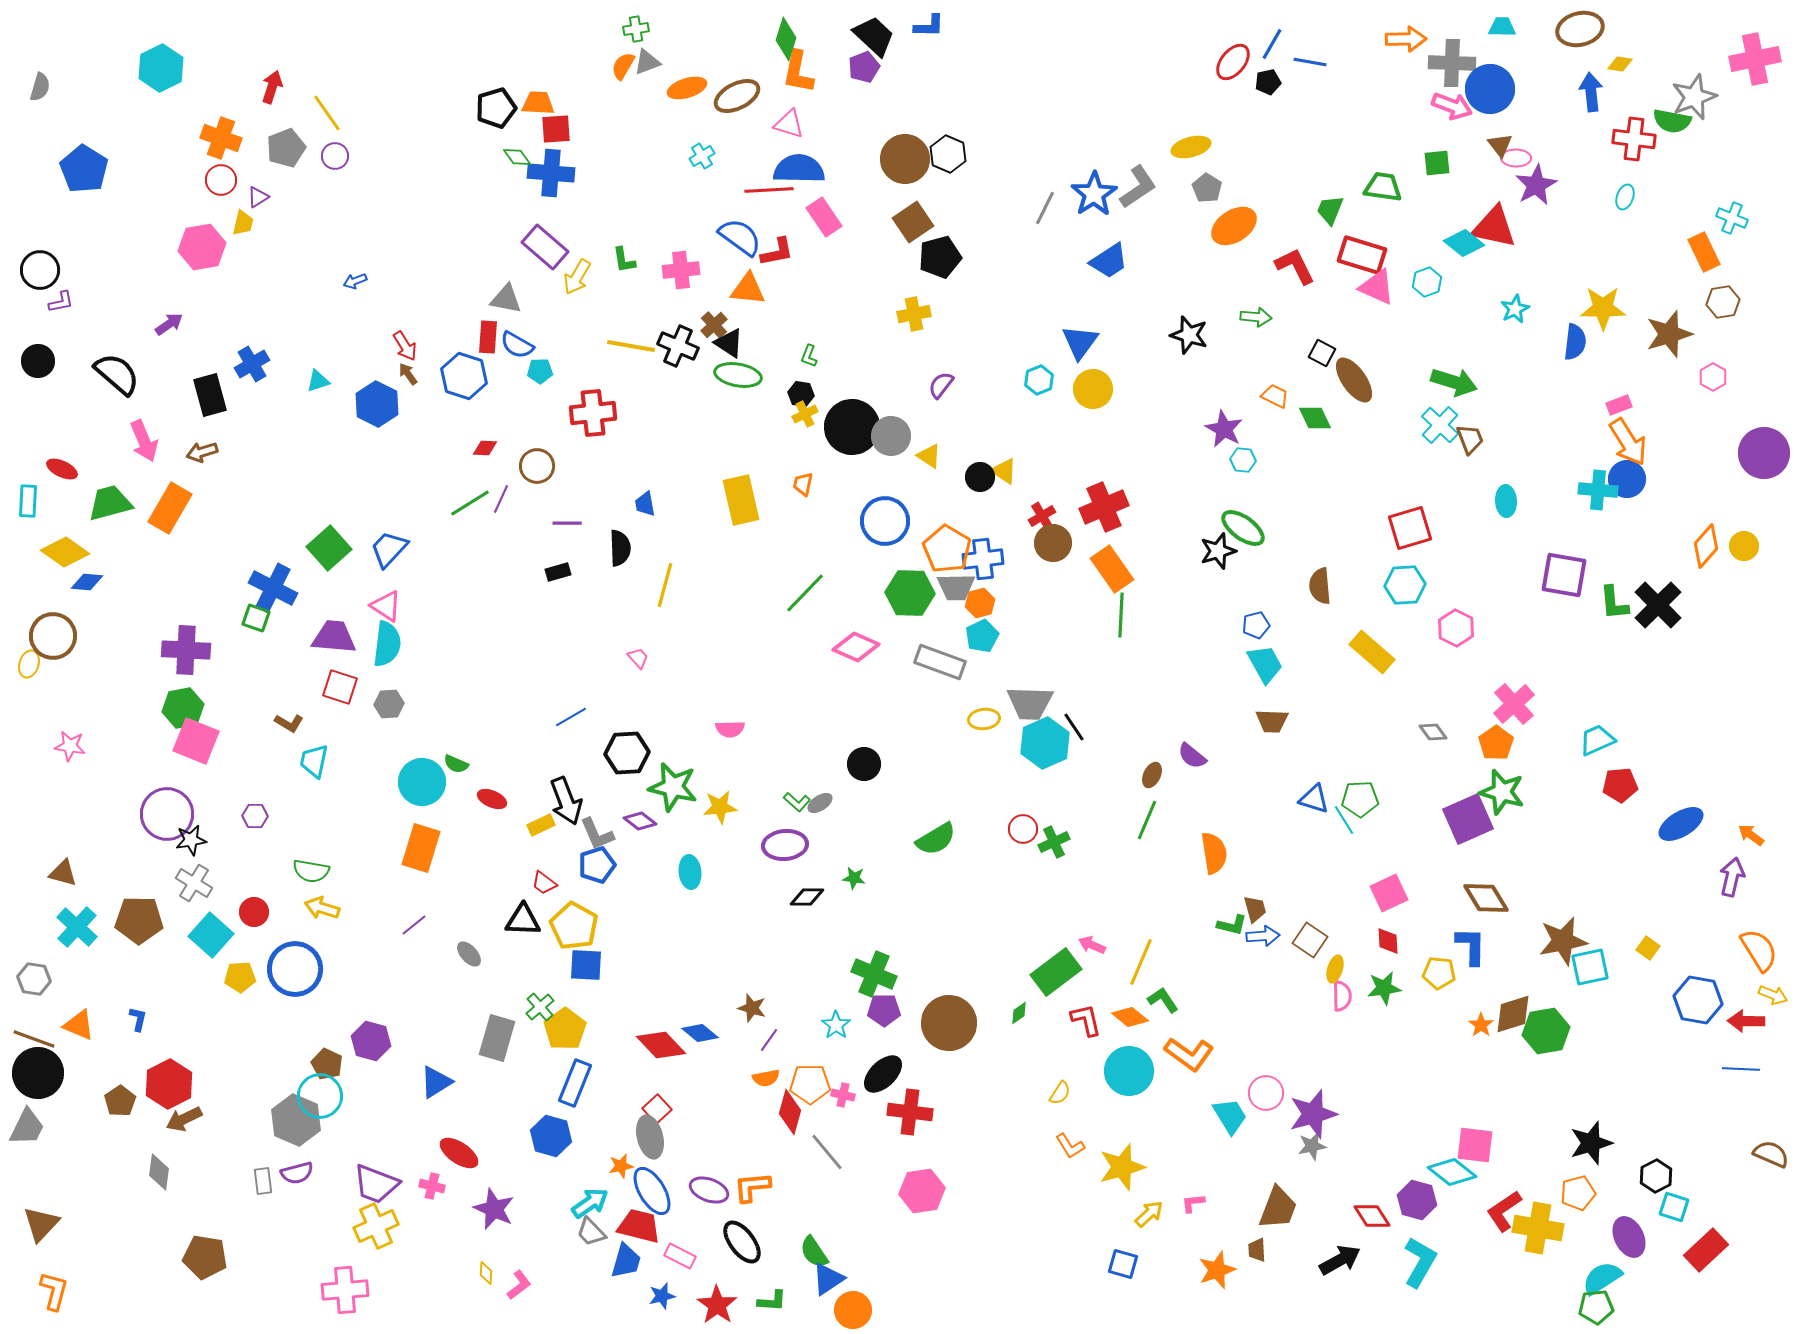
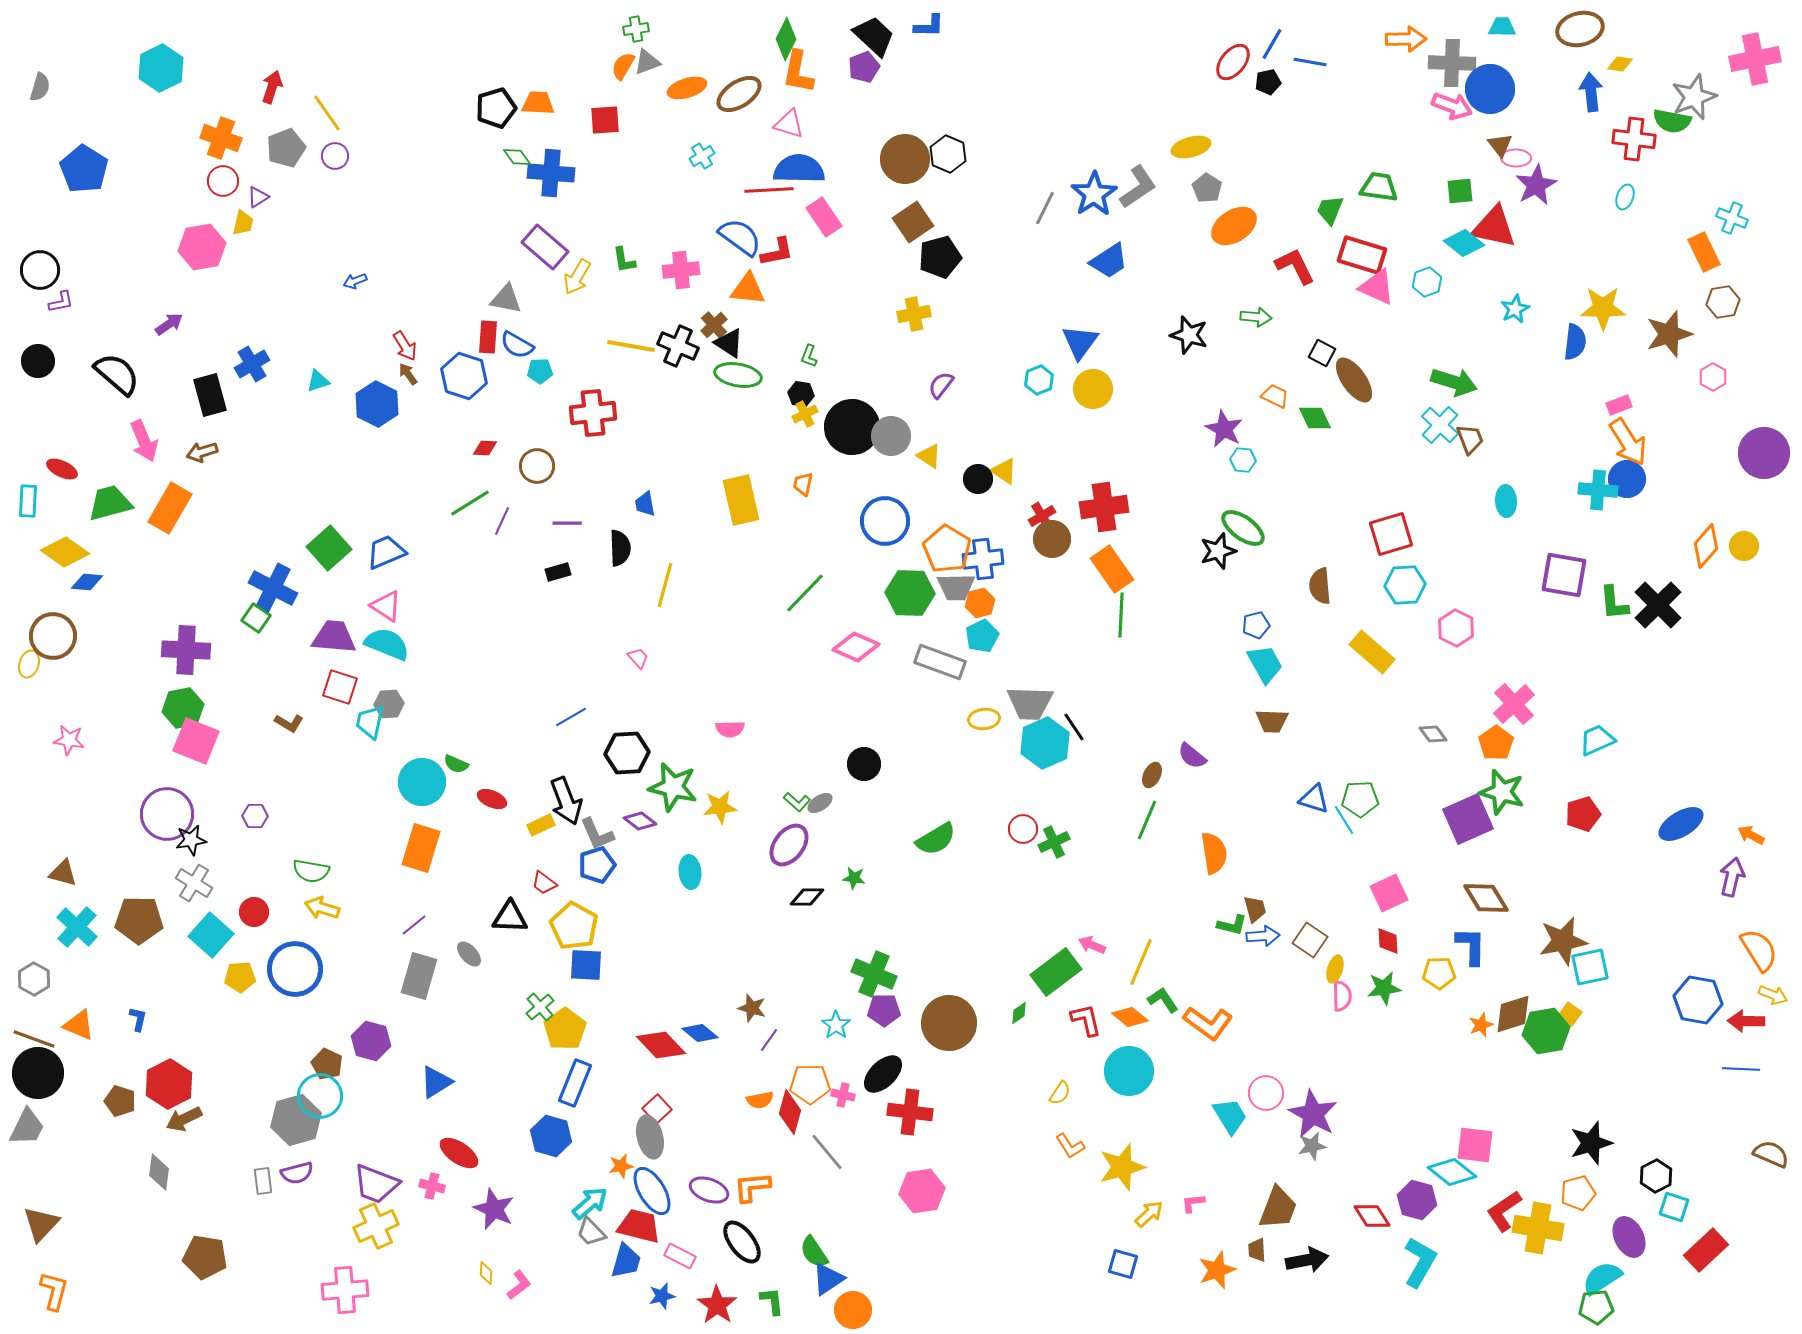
green diamond at (786, 39): rotated 9 degrees clockwise
brown ellipse at (737, 96): moved 2 px right, 2 px up; rotated 6 degrees counterclockwise
red square at (556, 129): moved 49 px right, 9 px up
green square at (1437, 163): moved 23 px right, 28 px down
red circle at (221, 180): moved 2 px right, 1 px down
green trapezoid at (1383, 187): moved 4 px left
black circle at (980, 477): moved 2 px left, 2 px down
purple line at (501, 499): moved 1 px right, 22 px down
red cross at (1104, 507): rotated 15 degrees clockwise
red square at (1410, 528): moved 19 px left, 6 px down
brown circle at (1053, 543): moved 1 px left, 4 px up
blue trapezoid at (389, 549): moved 3 px left, 3 px down; rotated 24 degrees clockwise
green square at (256, 618): rotated 16 degrees clockwise
cyan semicircle at (387, 644): rotated 75 degrees counterclockwise
gray diamond at (1433, 732): moved 2 px down
pink star at (70, 746): moved 1 px left, 6 px up
cyan trapezoid at (314, 761): moved 56 px right, 39 px up
red pentagon at (1620, 785): moved 37 px left, 29 px down; rotated 12 degrees counterclockwise
orange arrow at (1751, 835): rotated 8 degrees counterclockwise
purple ellipse at (785, 845): moved 4 px right; rotated 48 degrees counterclockwise
black triangle at (523, 920): moved 13 px left, 3 px up
yellow square at (1648, 948): moved 78 px left, 66 px down
yellow pentagon at (1439, 973): rotated 8 degrees counterclockwise
gray hexagon at (34, 979): rotated 20 degrees clockwise
orange star at (1481, 1025): rotated 15 degrees clockwise
gray rectangle at (497, 1038): moved 78 px left, 62 px up
orange L-shape at (1189, 1054): moved 19 px right, 31 px up
orange semicircle at (766, 1078): moved 6 px left, 22 px down
brown pentagon at (120, 1101): rotated 20 degrees counterclockwise
purple star at (1313, 1114): rotated 27 degrees counterclockwise
gray hexagon at (296, 1120): rotated 21 degrees clockwise
cyan arrow at (590, 1203): rotated 6 degrees counterclockwise
black arrow at (1340, 1260): moved 33 px left; rotated 18 degrees clockwise
green L-shape at (772, 1301): rotated 100 degrees counterclockwise
